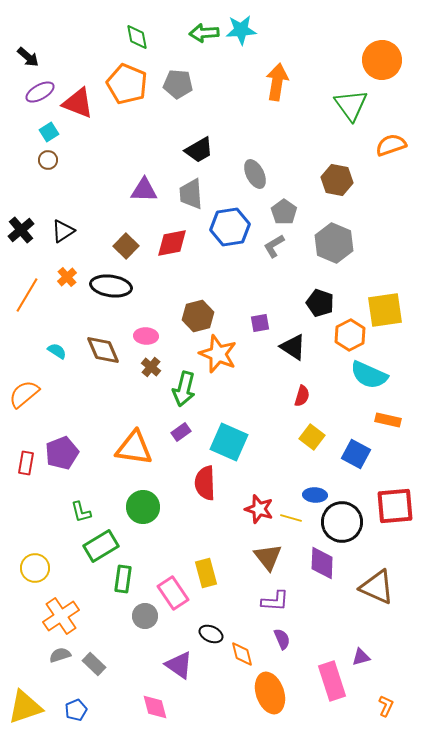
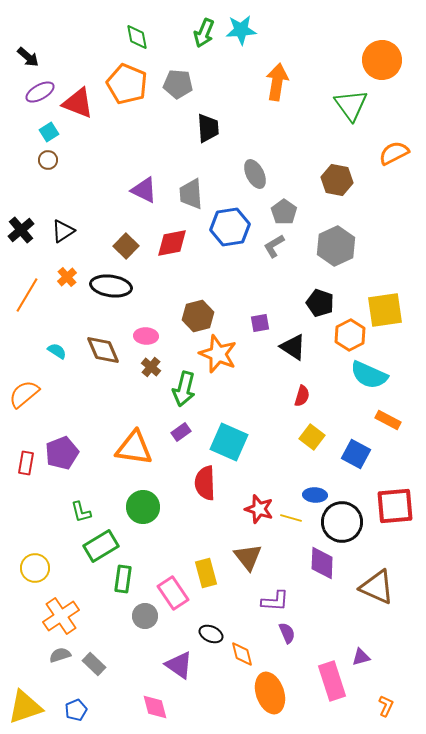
green arrow at (204, 33): rotated 64 degrees counterclockwise
orange semicircle at (391, 145): moved 3 px right, 8 px down; rotated 8 degrees counterclockwise
black trapezoid at (199, 150): moved 9 px right, 22 px up; rotated 64 degrees counterclockwise
purple triangle at (144, 190): rotated 24 degrees clockwise
gray hexagon at (334, 243): moved 2 px right, 3 px down; rotated 12 degrees clockwise
orange rectangle at (388, 420): rotated 15 degrees clockwise
brown triangle at (268, 557): moved 20 px left
purple semicircle at (282, 639): moved 5 px right, 6 px up
